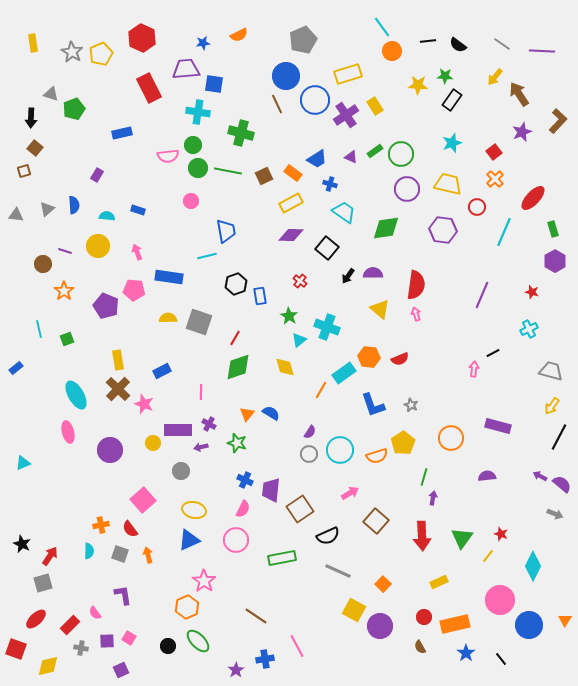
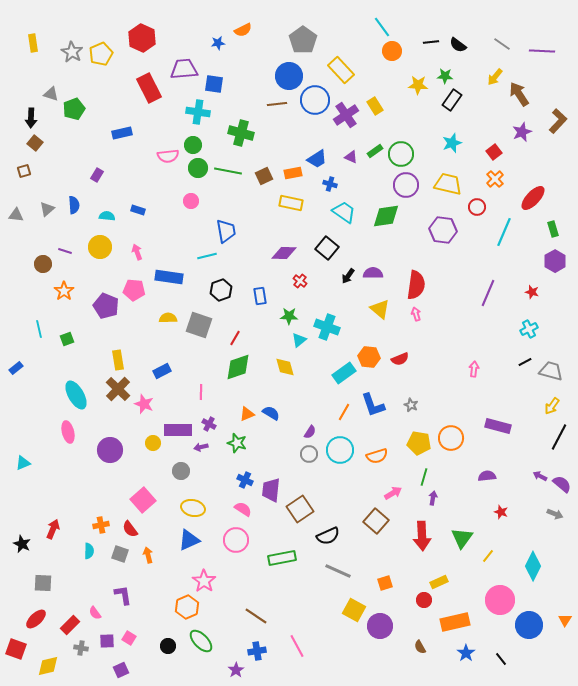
orange semicircle at (239, 35): moved 4 px right, 5 px up
gray pentagon at (303, 40): rotated 12 degrees counterclockwise
black line at (428, 41): moved 3 px right, 1 px down
blue star at (203, 43): moved 15 px right
purple trapezoid at (186, 69): moved 2 px left
yellow rectangle at (348, 74): moved 7 px left, 4 px up; rotated 64 degrees clockwise
blue circle at (286, 76): moved 3 px right
brown line at (277, 104): rotated 72 degrees counterclockwise
brown square at (35, 148): moved 5 px up
orange rectangle at (293, 173): rotated 48 degrees counterclockwise
purple circle at (407, 189): moved 1 px left, 4 px up
yellow rectangle at (291, 203): rotated 40 degrees clockwise
green diamond at (386, 228): moved 12 px up
purple diamond at (291, 235): moved 7 px left, 18 px down
yellow circle at (98, 246): moved 2 px right, 1 px down
black hexagon at (236, 284): moved 15 px left, 6 px down
purple line at (482, 295): moved 6 px right, 2 px up
green star at (289, 316): rotated 30 degrees counterclockwise
gray square at (199, 322): moved 3 px down
black line at (493, 353): moved 32 px right, 9 px down
orange line at (321, 390): moved 23 px right, 22 px down
orange triangle at (247, 414): rotated 28 degrees clockwise
yellow pentagon at (403, 443): moved 16 px right; rotated 30 degrees counterclockwise
pink arrow at (350, 493): moved 43 px right
pink semicircle at (243, 509): rotated 84 degrees counterclockwise
yellow ellipse at (194, 510): moved 1 px left, 2 px up
red star at (501, 534): moved 22 px up
red arrow at (50, 556): moved 3 px right, 27 px up; rotated 12 degrees counterclockwise
gray square at (43, 583): rotated 18 degrees clockwise
orange square at (383, 584): moved 2 px right, 1 px up; rotated 28 degrees clockwise
red circle at (424, 617): moved 17 px up
orange rectangle at (455, 624): moved 2 px up
green ellipse at (198, 641): moved 3 px right
blue cross at (265, 659): moved 8 px left, 8 px up
